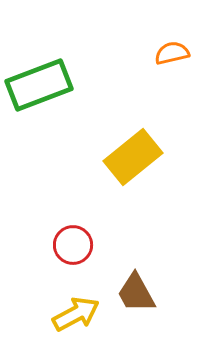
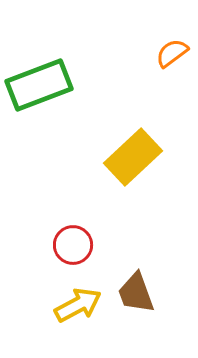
orange semicircle: rotated 24 degrees counterclockwise
yellow rectangle: rotated 4 degrees counterclockwise
brown trapezoid: rotated 9 degrees clockwise
yellow arrow: moved 2 px right, 9 px up
